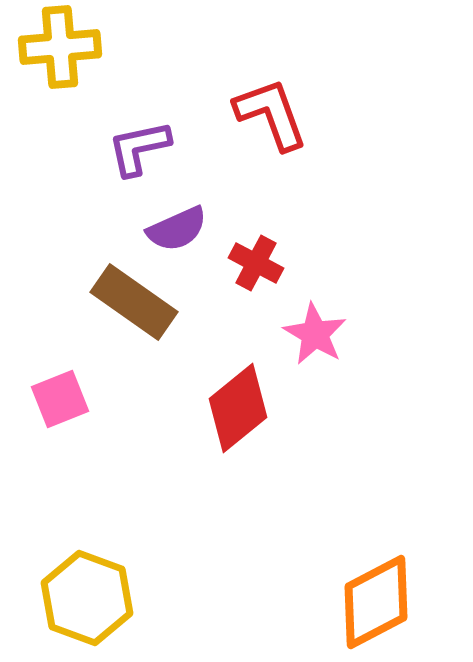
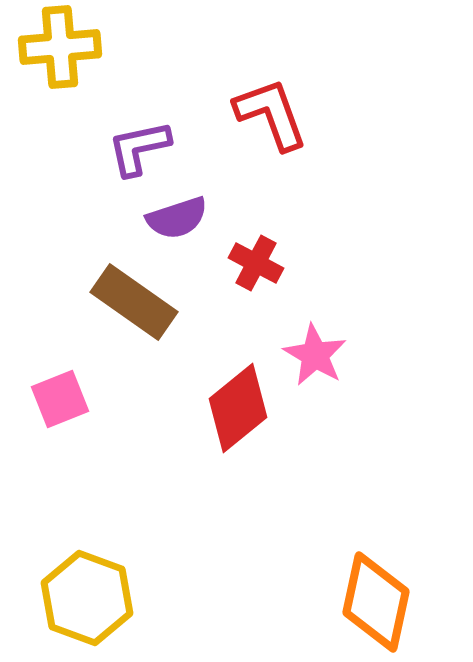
purple semicircle: moved 11 px up; rotated 6 degrees clockwise
pink star: moved 21 px down
orange diamond: rotated 50 degrees counterclockwise
